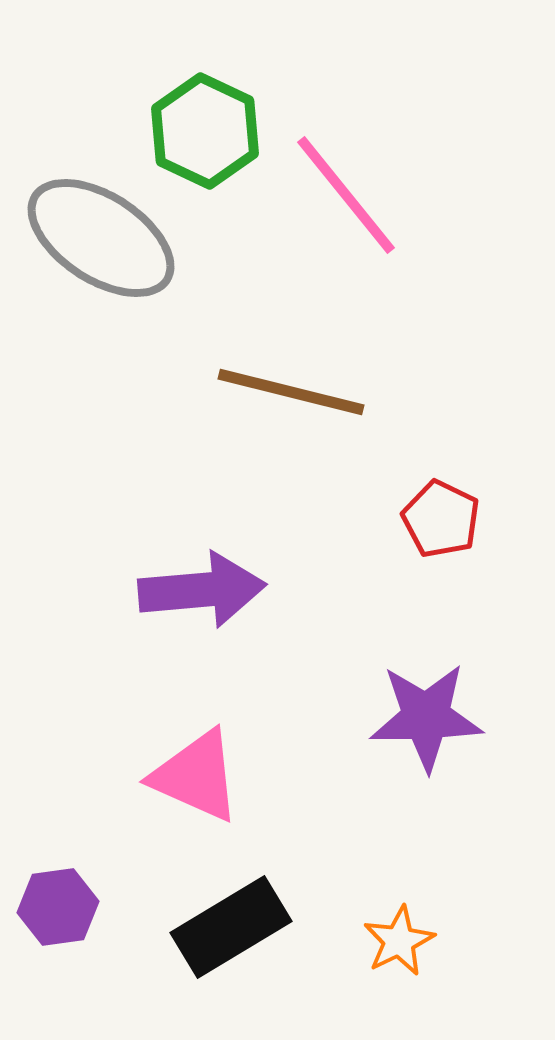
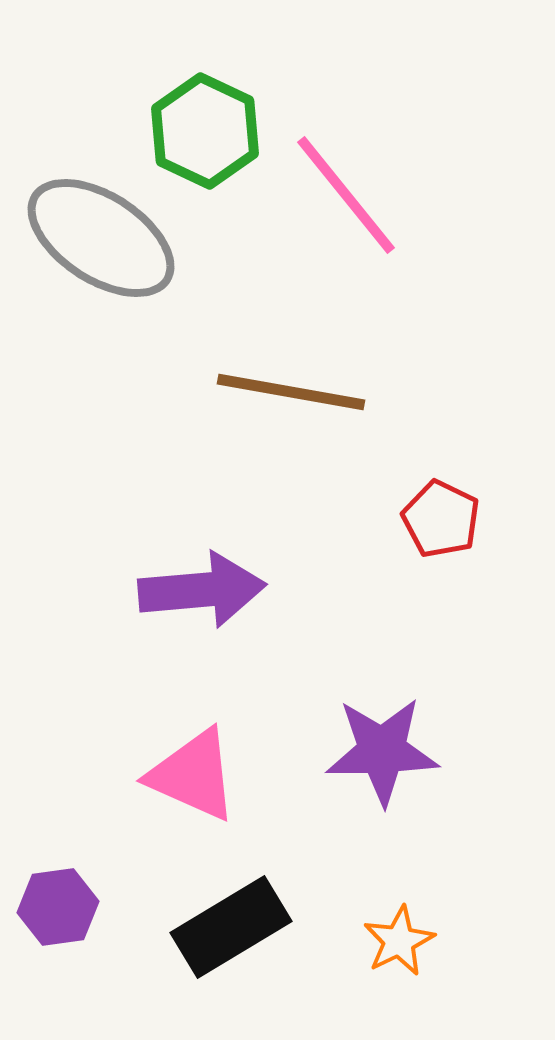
brown line: rotated 4 degrees counterclockwise
purple star: moved 44 px left, 34 px down
pink triangle: moved 3 px left, 1 px up
